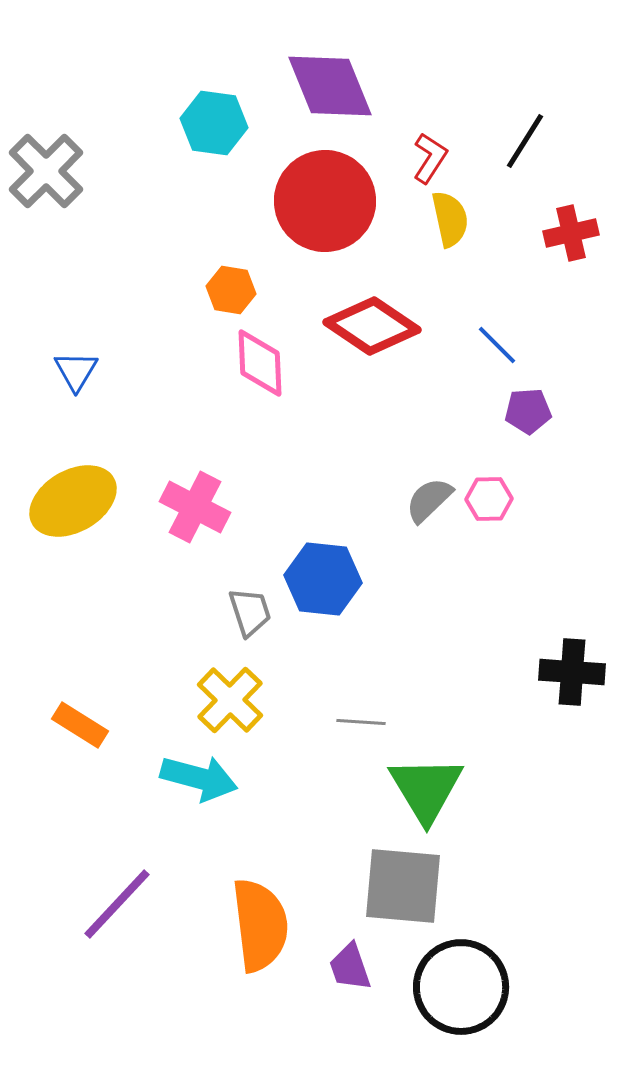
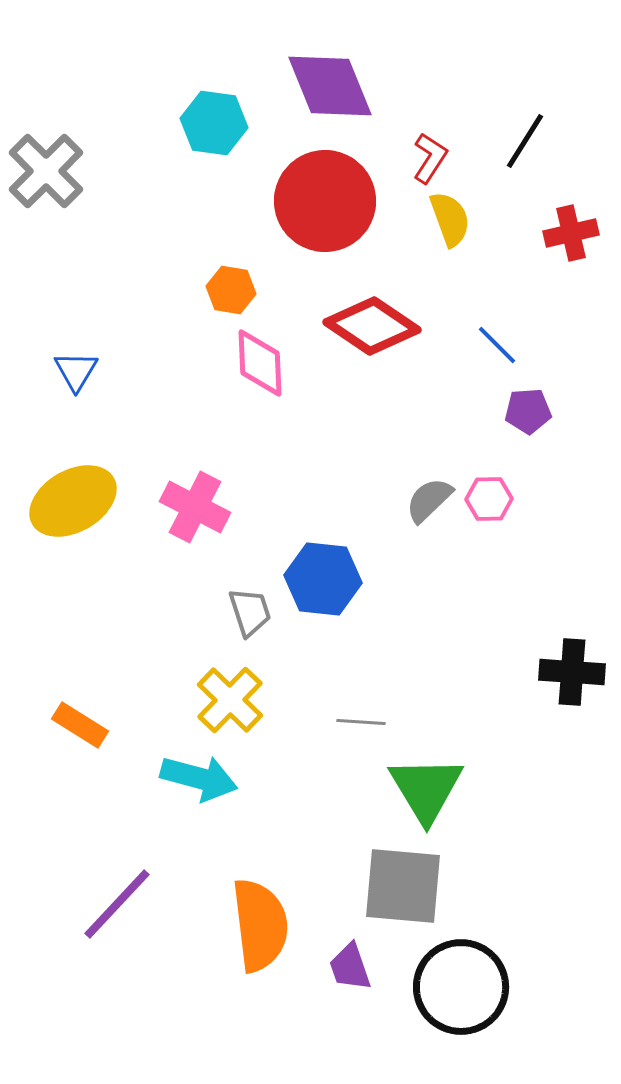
yellow semicircle: rotated 8 degrees counterclockwise
